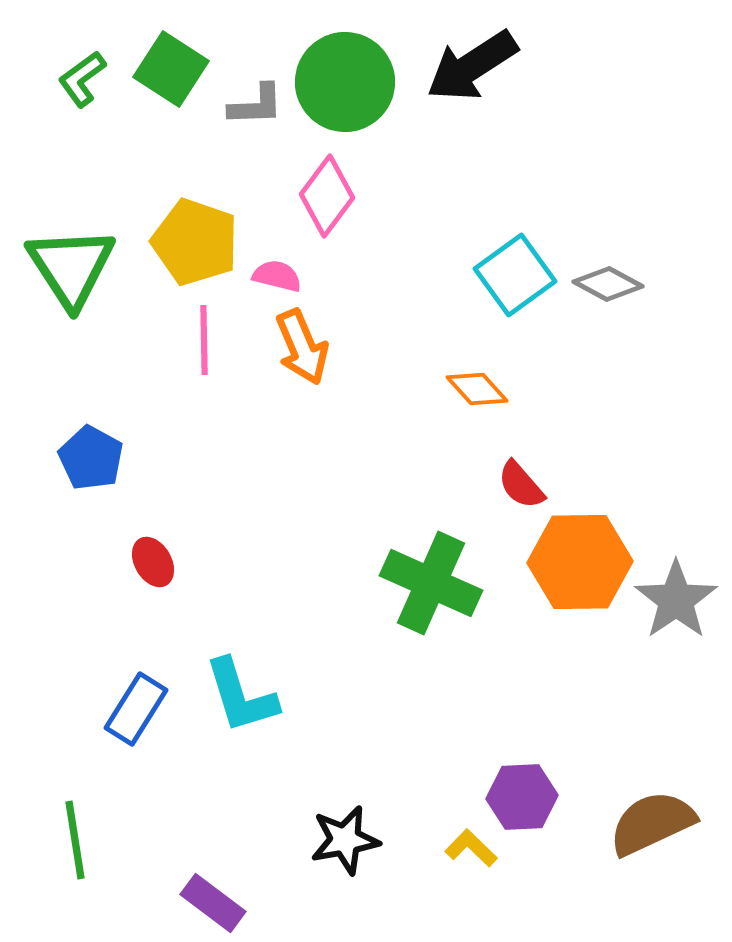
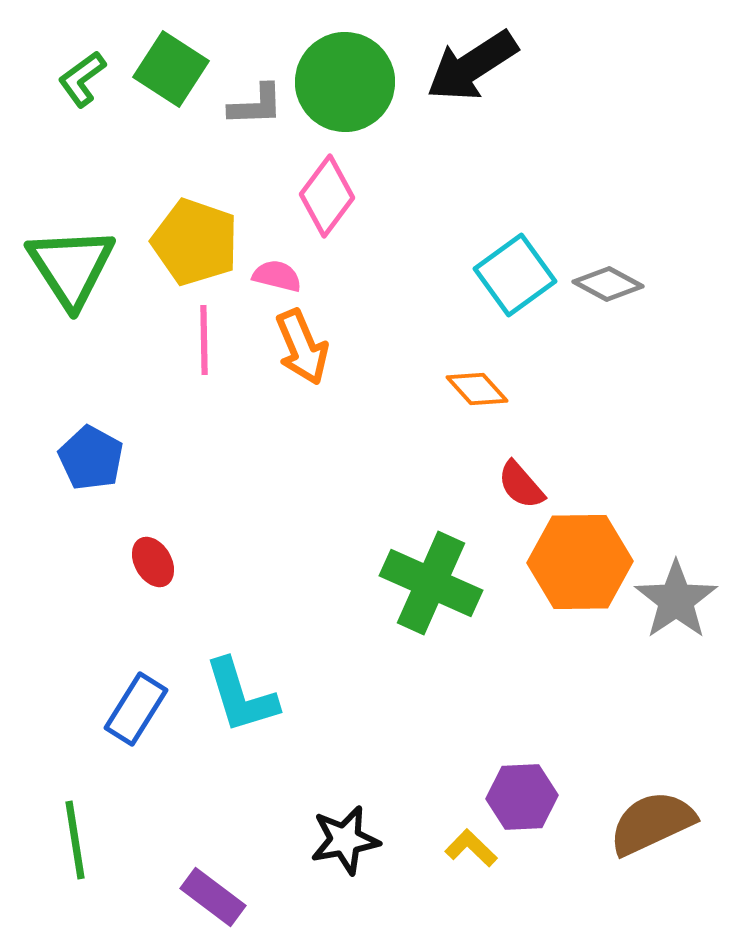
purple rectangle: moved 6 px up
